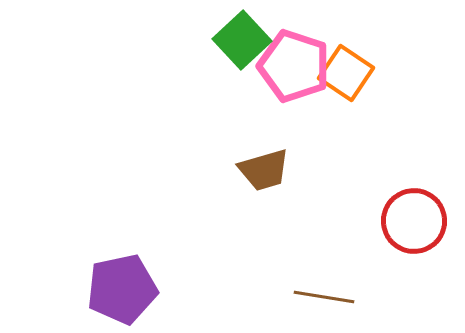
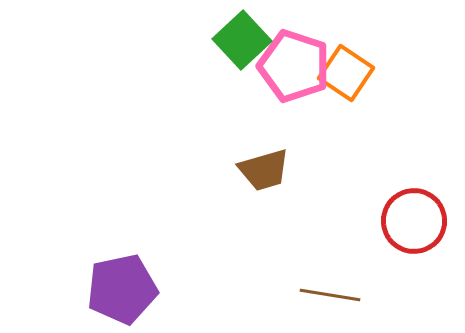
brown line: moved 6 px right, 2 px up
